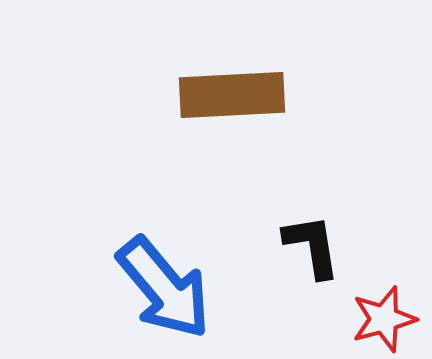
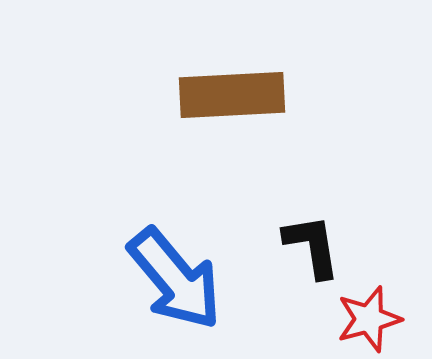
blue arrow: moved 11 px right, 9 px up
red star: moved 15 px left
